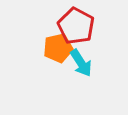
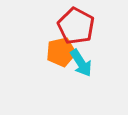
orange pentagon: moved 3 px right, 4 px down
